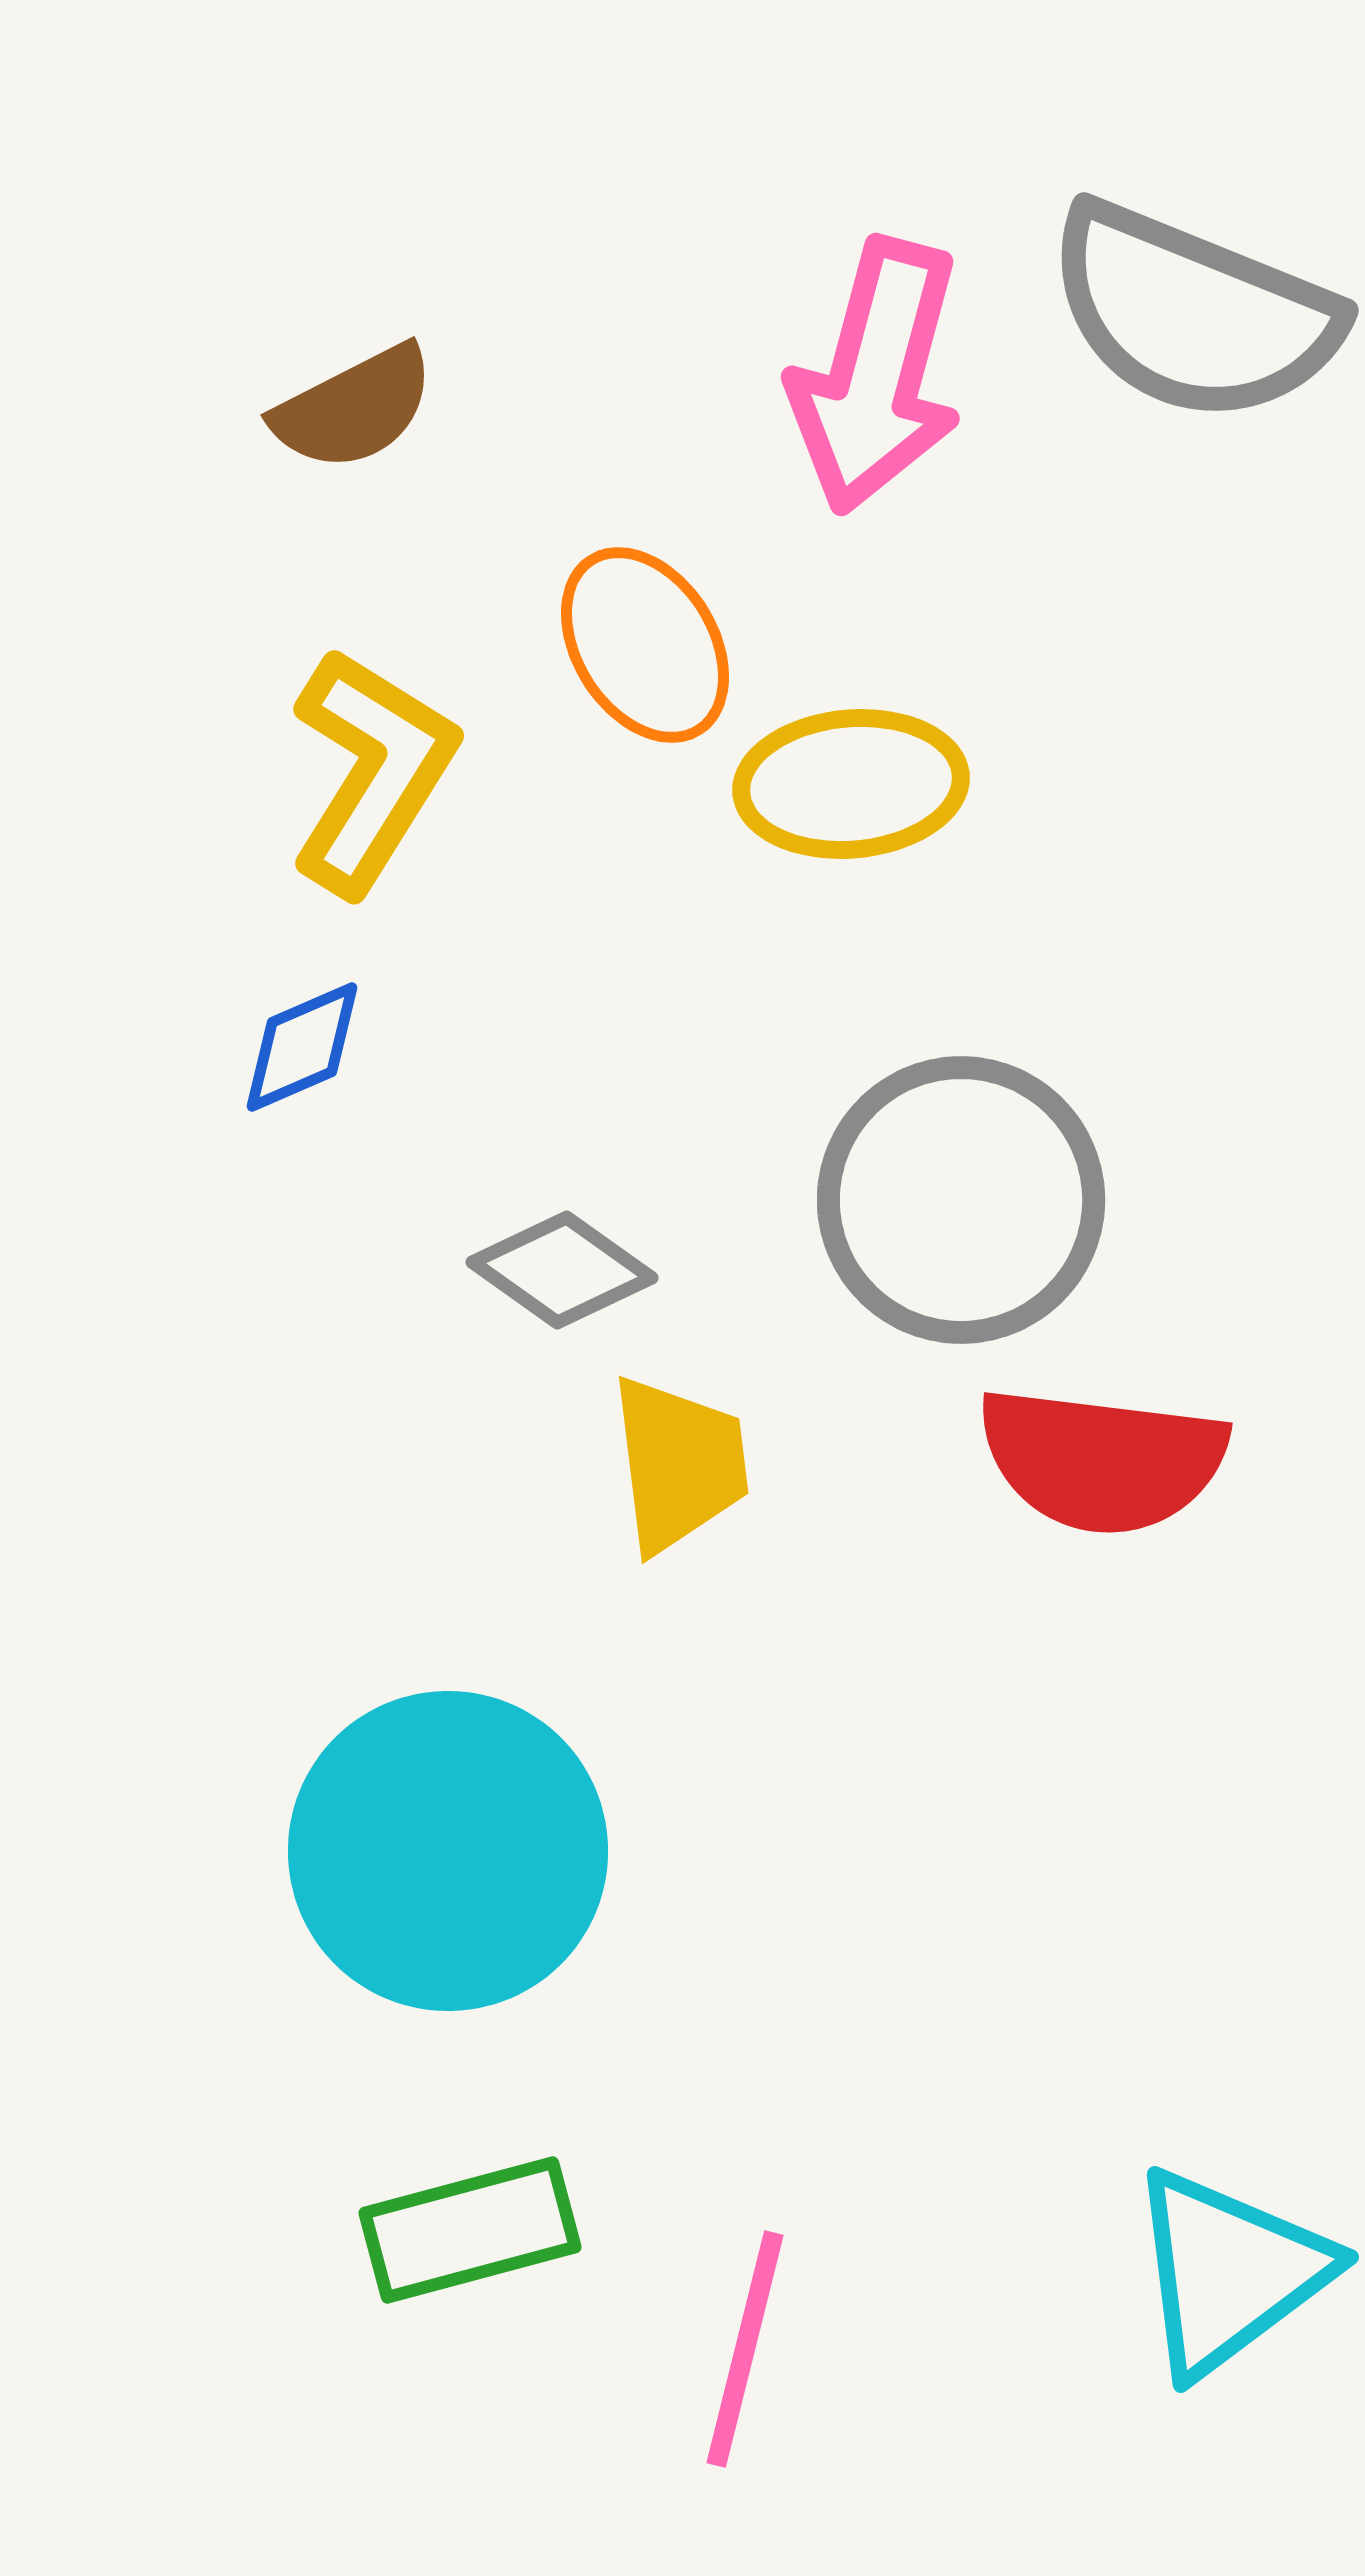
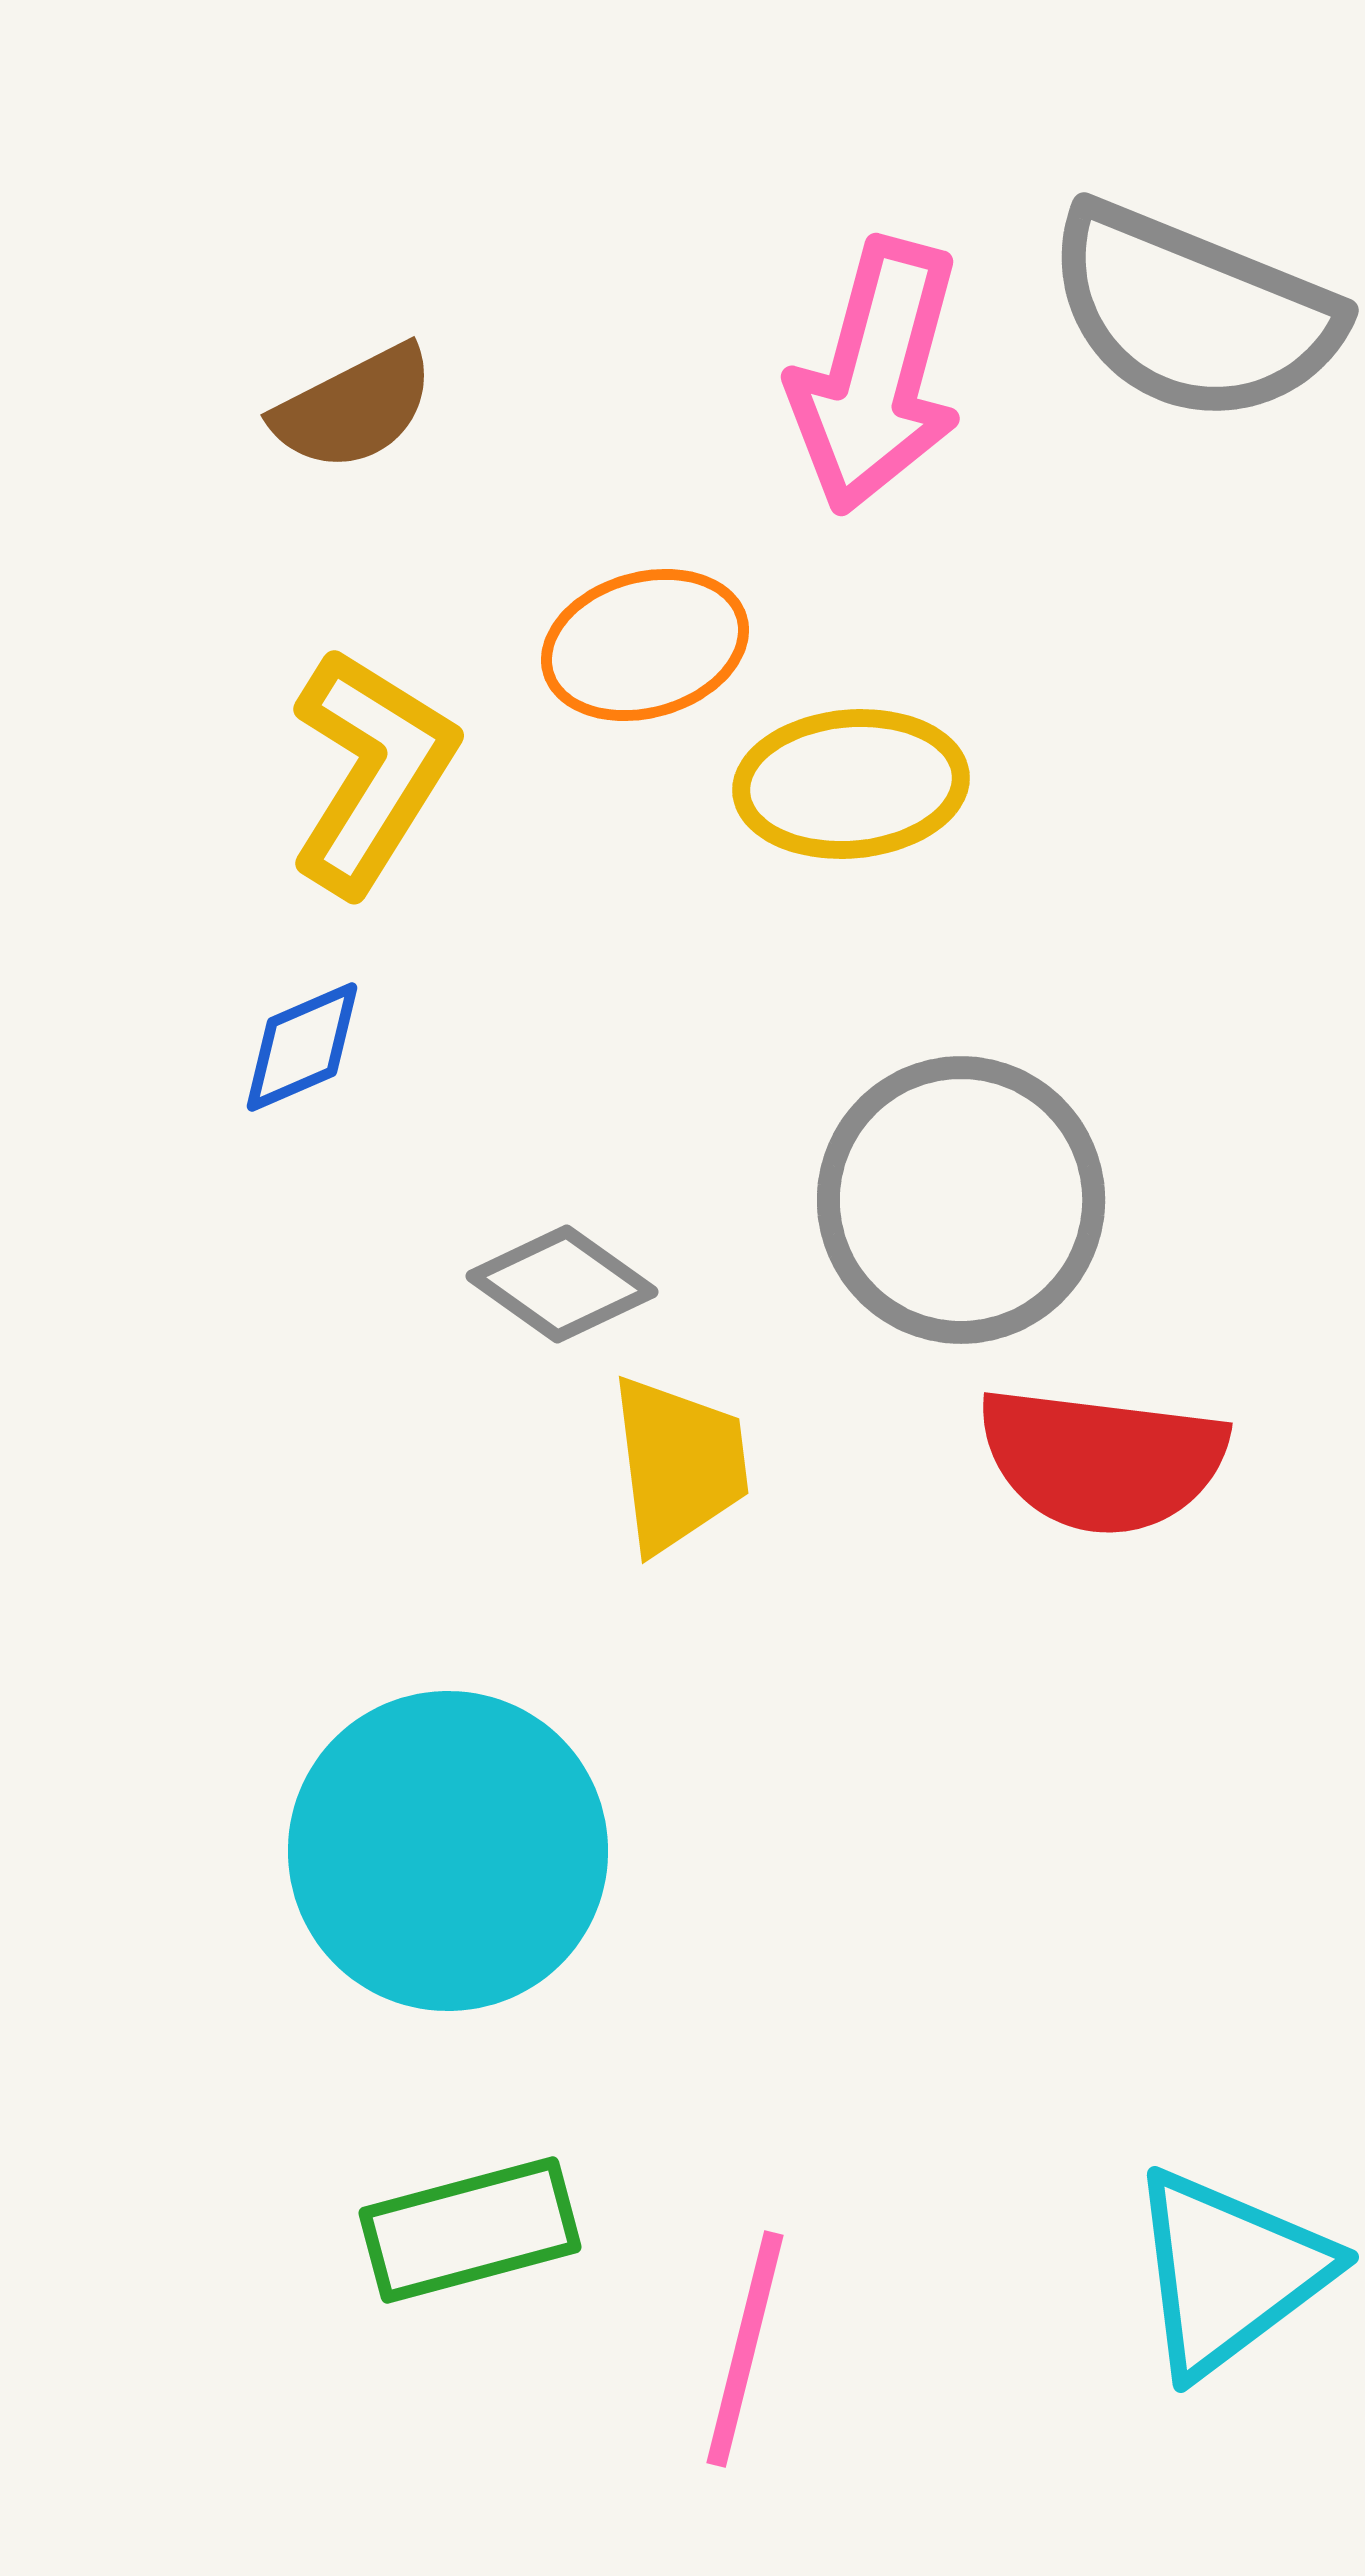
orange ellipse: rotated 74 degrees counterclockwise
gray diamond: moved 14 px down
